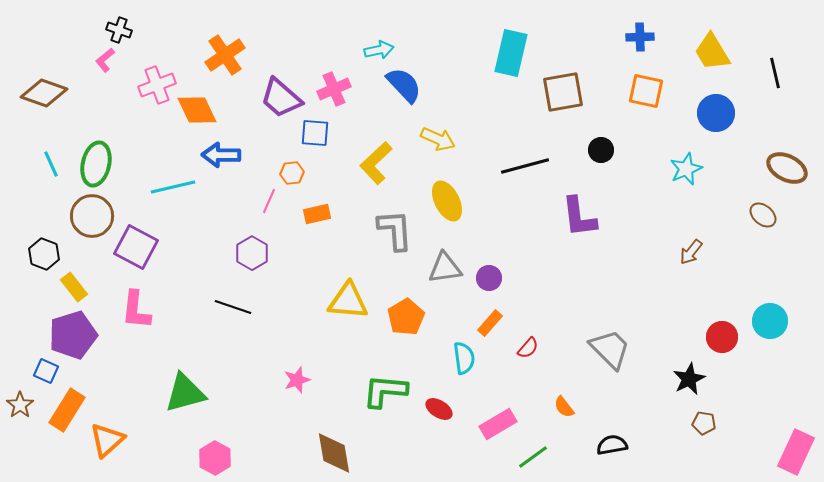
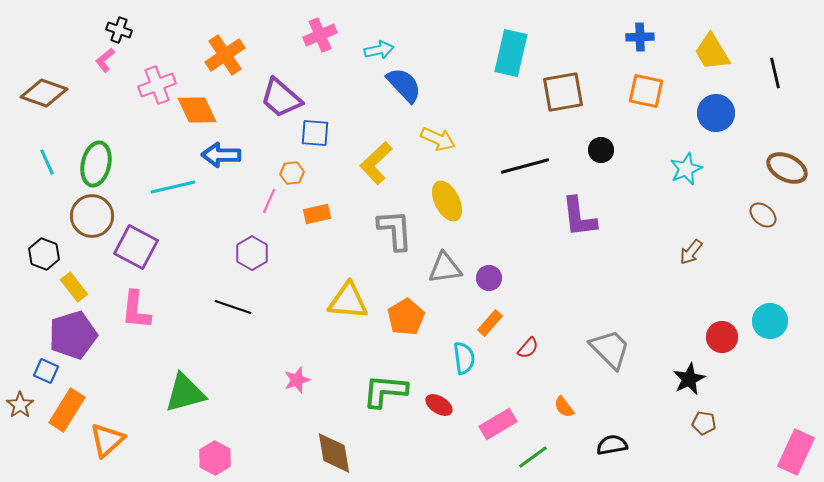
pink cross at (334, 89): moved 14 px left, 54 px up
cyan line at (51, 164): moved 4 px left, 2 px up
red ellipse at (439, 409): moved 4 px up
